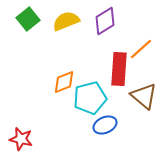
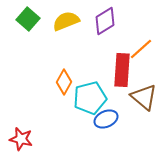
green square: rotated 10 degrees counterclockwise
red rectangle: moved 3 px right, 1 px down
orange diamond: rotated 40 degrees counterclockwise
brown triangle: moved 1 px down
blue ellipse: moved 1 px right, 6 px up
